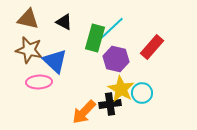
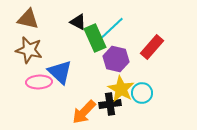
black triangle: moved 14 px right
green rectangle: rotated 40 degrees counterclockwise
blue triangle: moved 5 px right, 11 px down
